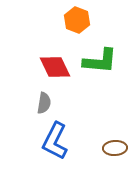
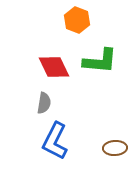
red diamond: moved 1 px left
